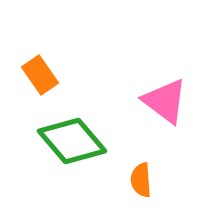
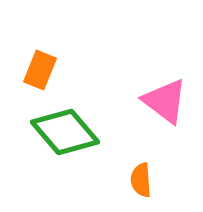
orange rectangle: moved 5 px up; rotated 57 degrees clockwise
green diamond: moved 7 px left, 9 px up
